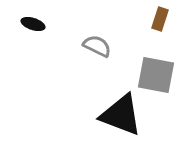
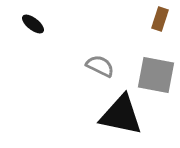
black ellipse: rotated 20 degrees clockwise
gray semicircle: moved 3 px right, 20 px down
black triangle: rotated 9 degrees counterclockwise
